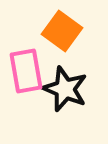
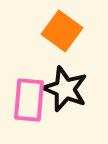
pink rectangle: moved 3 px right, 29 px down; rotated 15 degrees clockwise
